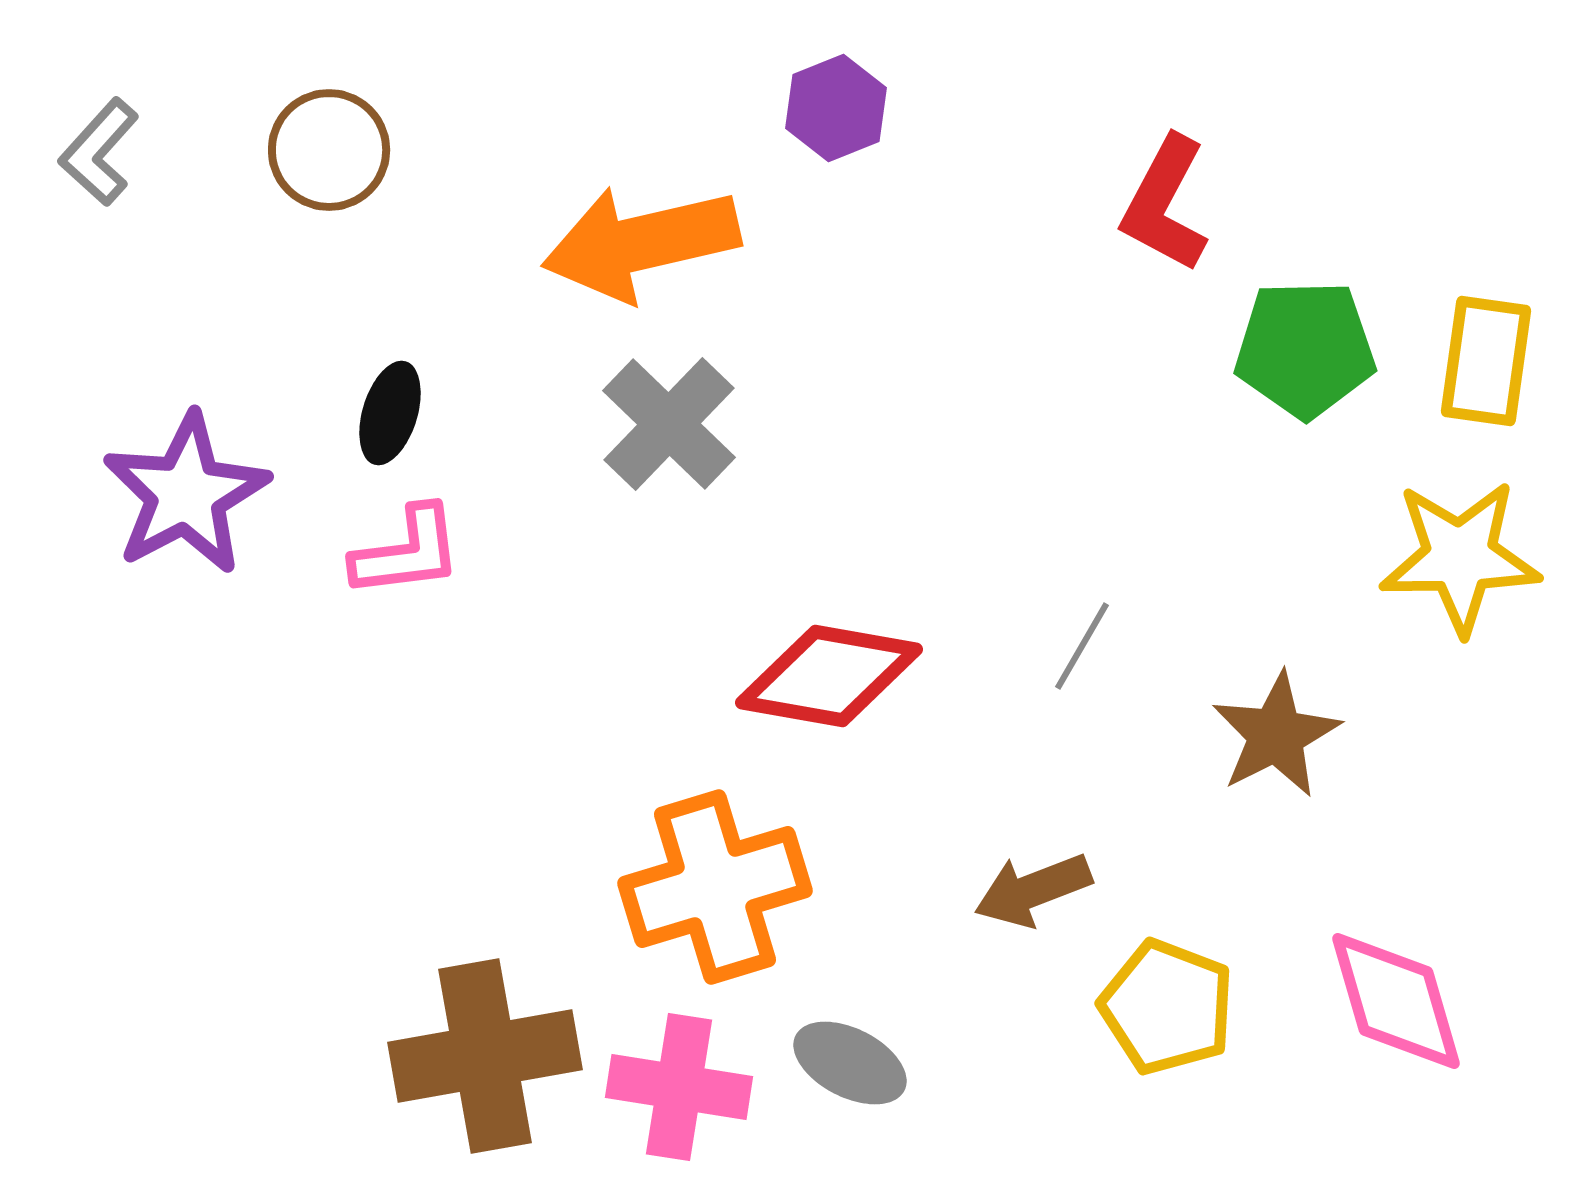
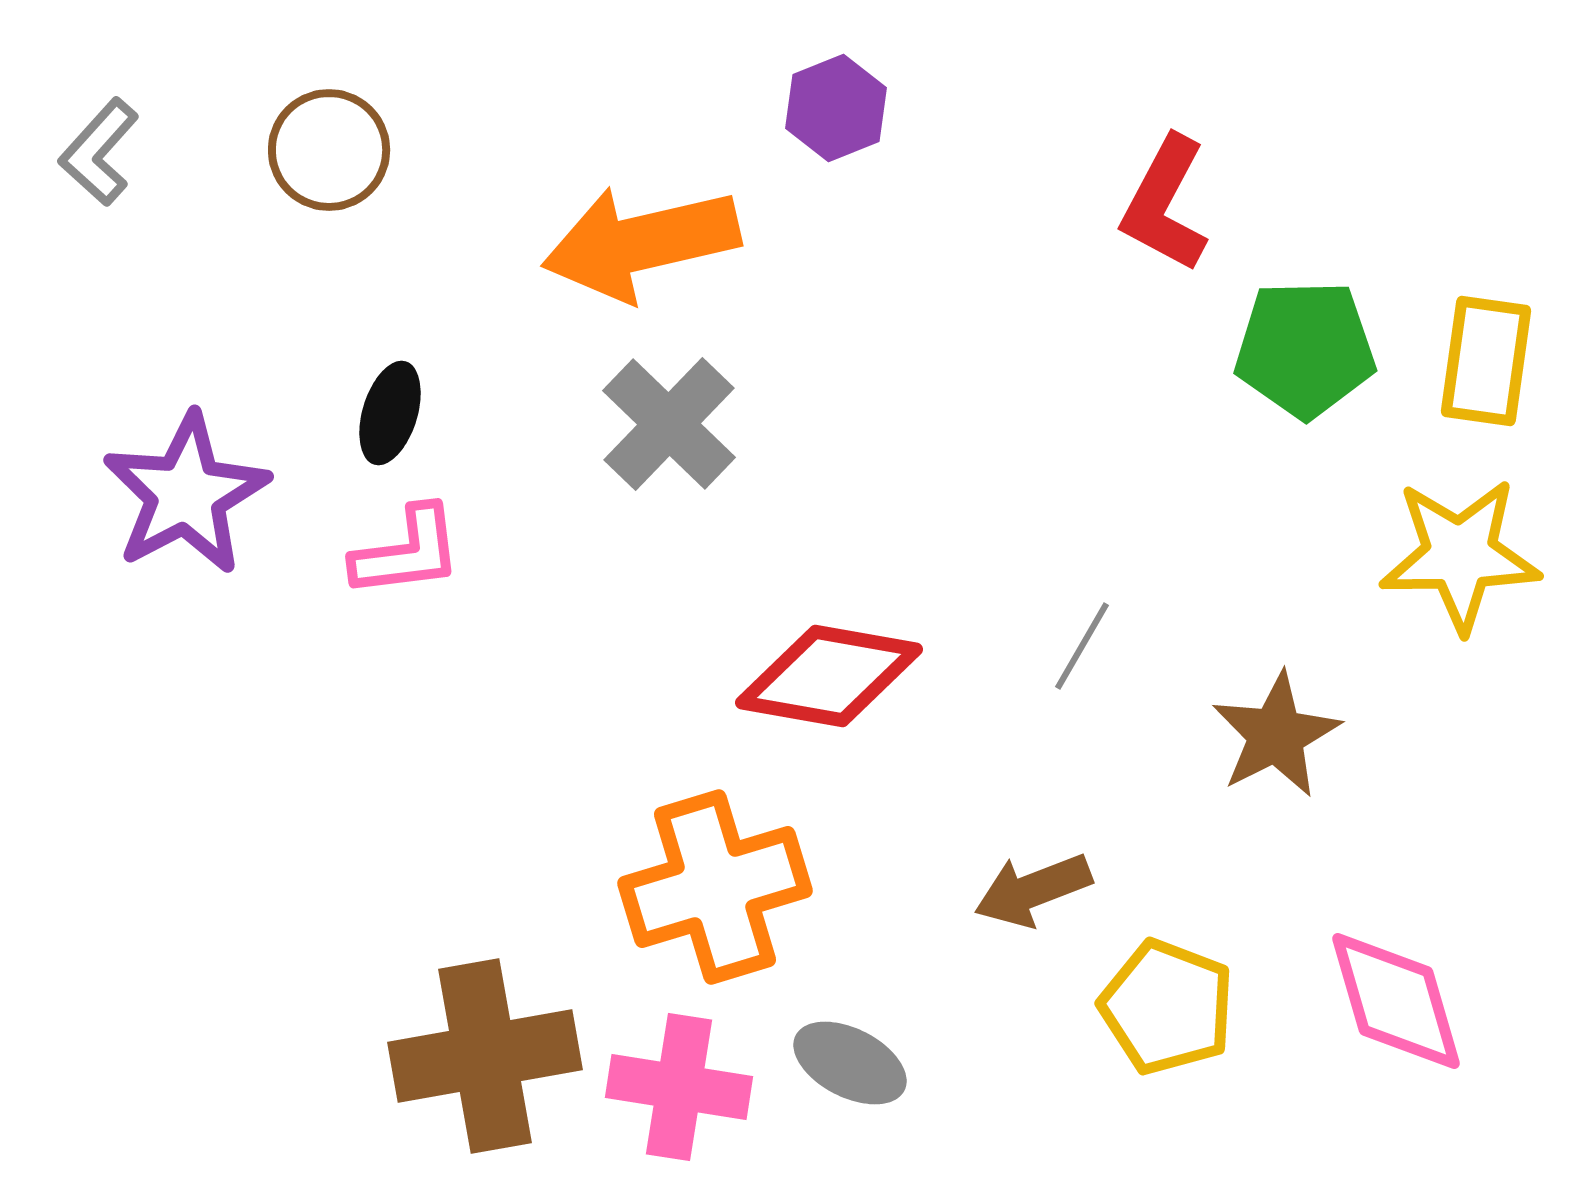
yellow star: moved 2 px up
